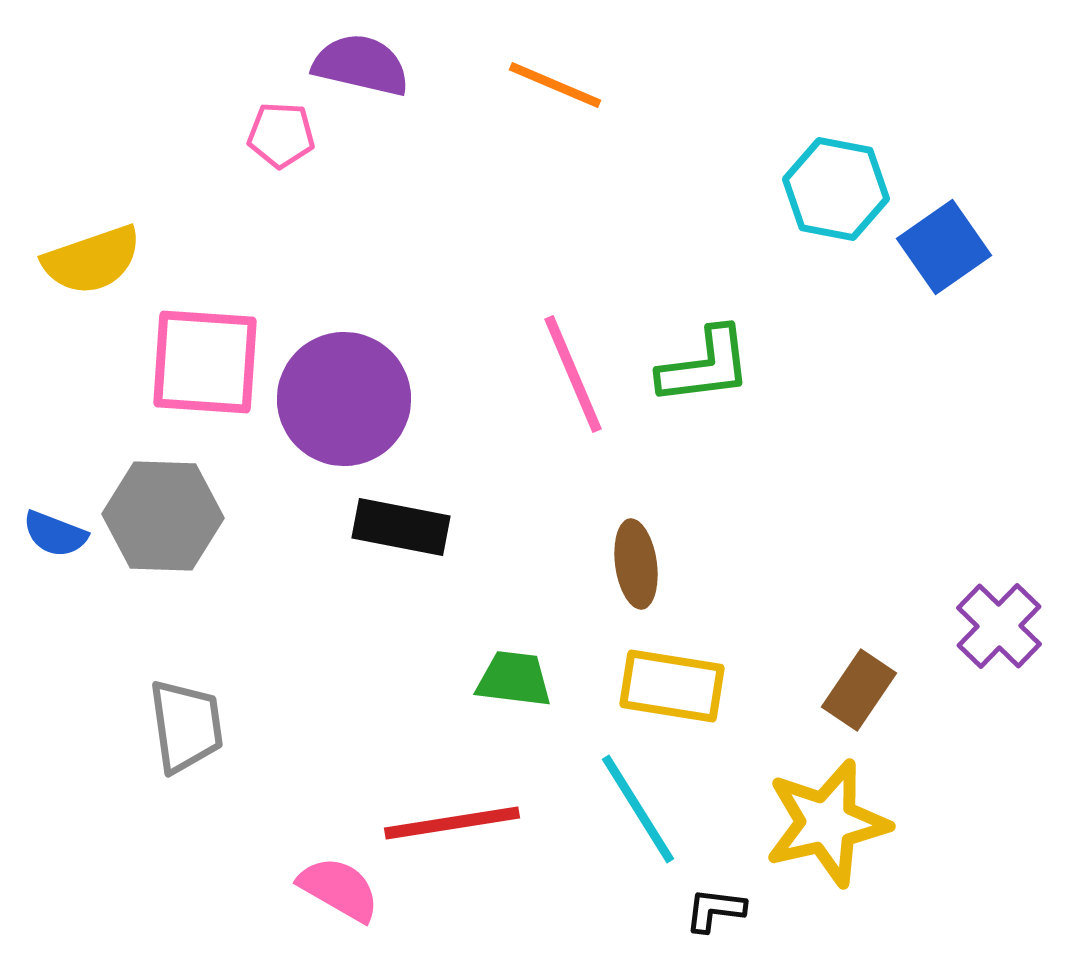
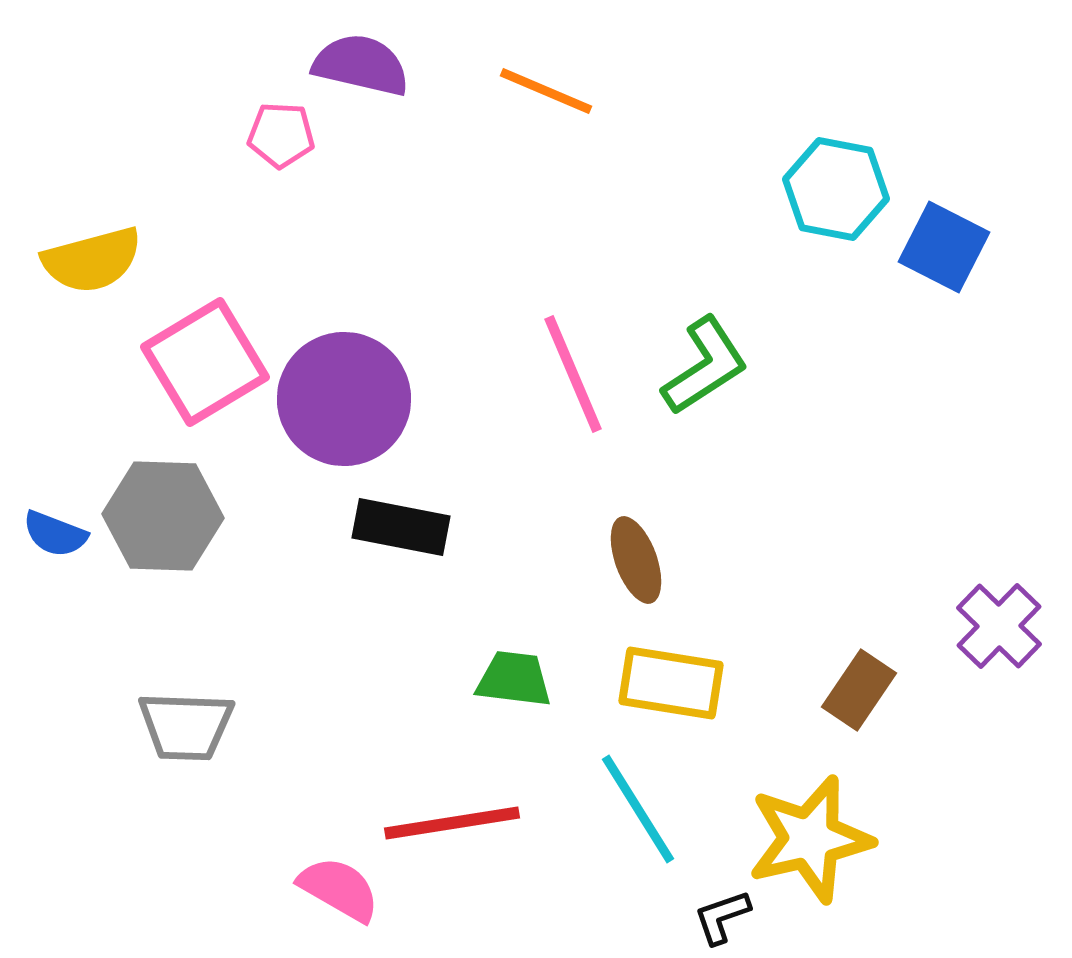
orange line: moved 9 px left, 6 px down
blue square: rotated 28 degrees counterclockwise
yellow semicircle: rotated 4 degrees clockwise
pink square: rotated 35 degrees counterclockwise
green L-shape: rotated 26 degrees counterclockwise
brown ellipse: moved 4 px up; rotated 12 degrees counterclockwise
yellow rectangle: moved 1 px left, 3 px up
gray trapezoid: rotated 100 degrees clockwise
yellow star: moved 17 px left, 16 px down
black L-shape: moved 7 px right, 7 px down; rotated 26 degrees counterclockwise
